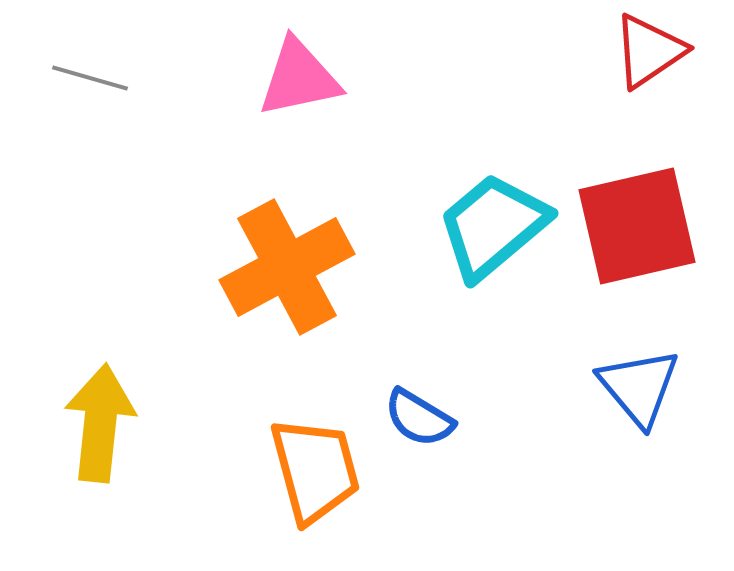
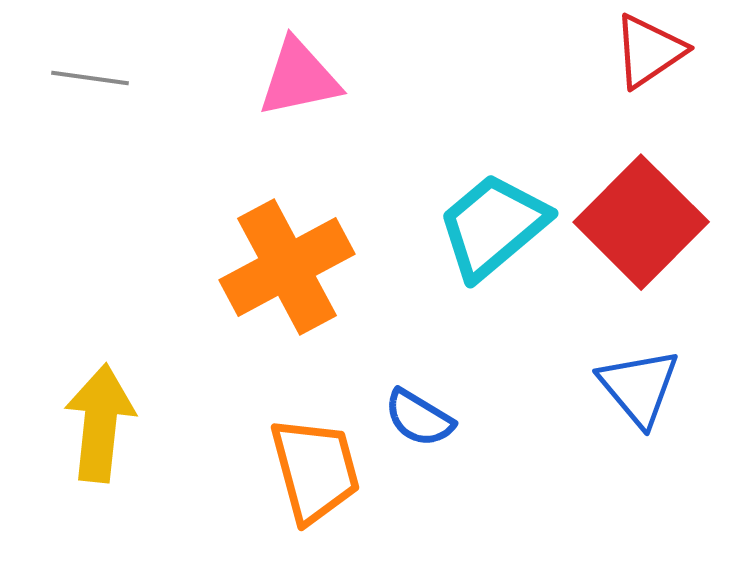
gray line: rotated 8 degrees counterclockwise
red square: moved 4 px right, 4 px up; rotated 32 degrees counterclockwise
